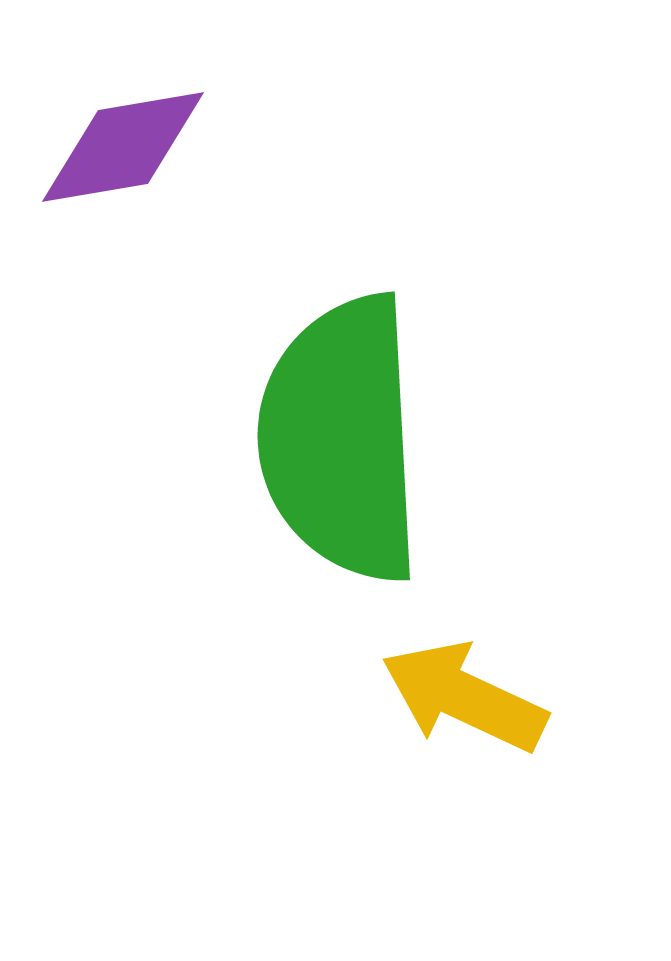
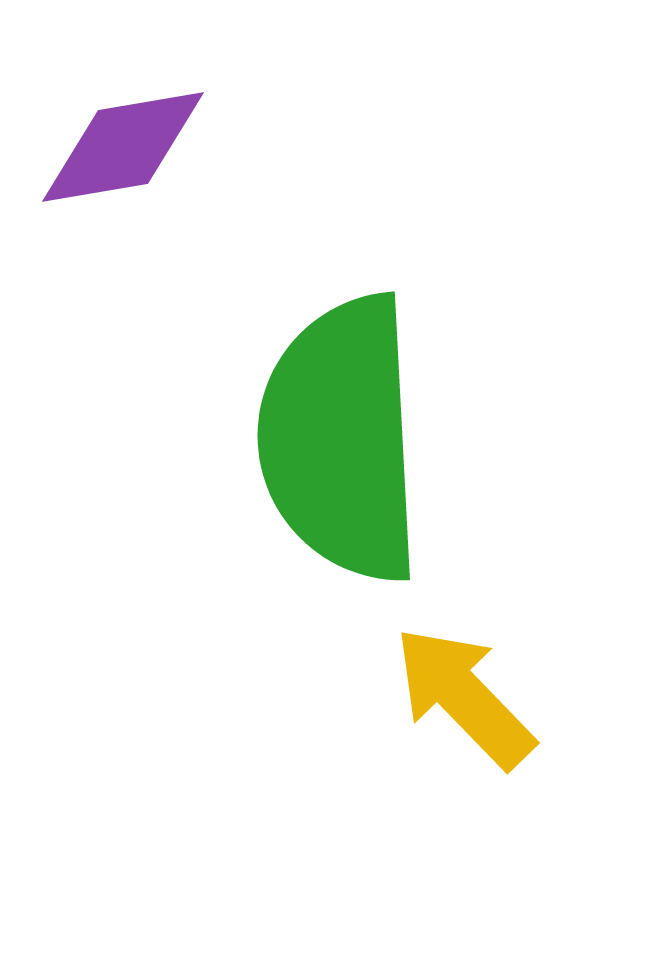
yellow arrow: rotated 21 degrees clockwise
